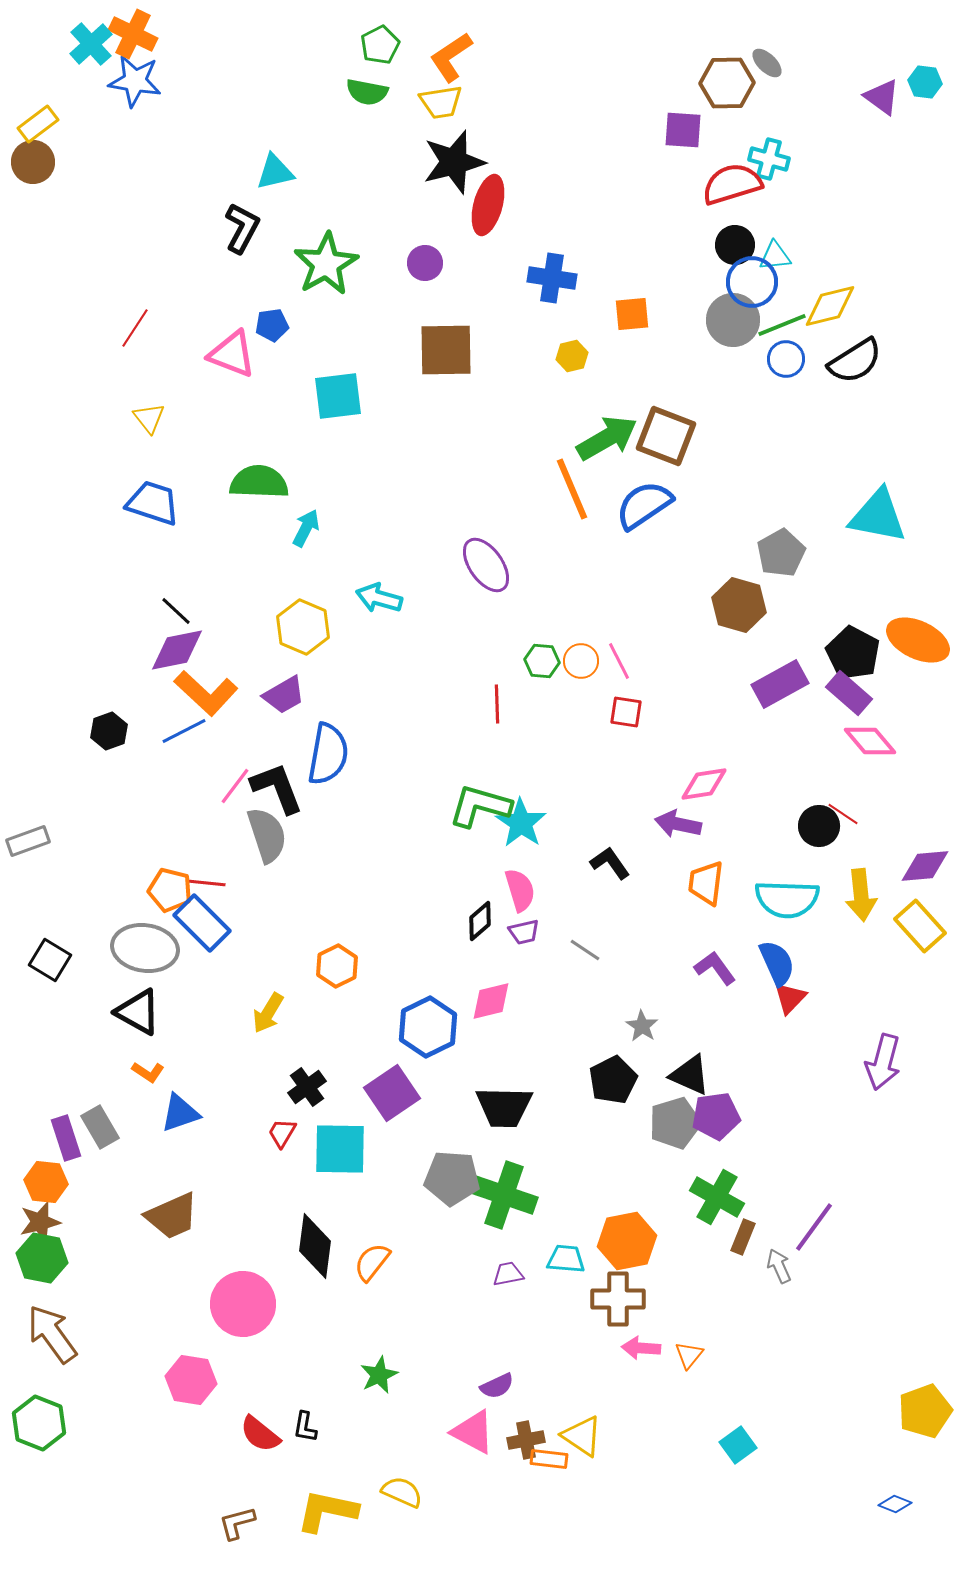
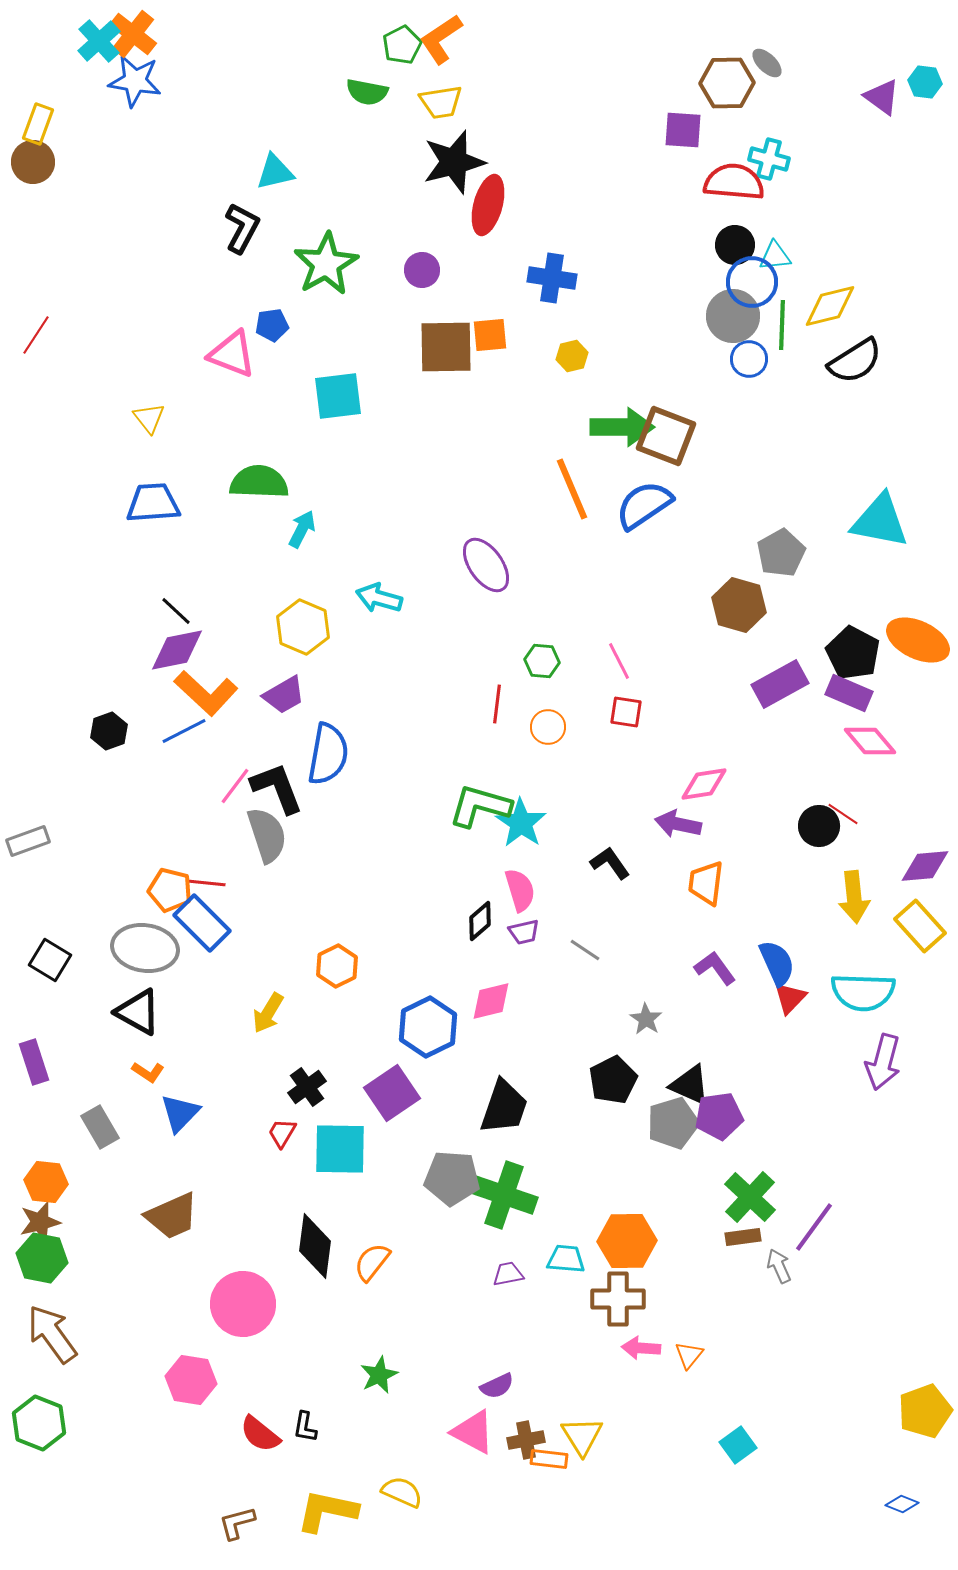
orange cross at (133, 34): rotated 12 degrees clockwise
cyan cross at (91, 44): moved 8 px right, 3 px up
green pentagon at (380, 45): moved 22 px right
orange L-shape at (451, 57): moved 10 px left, 18 px up
yellow rectangle at (38, 124): rotated 33 degrees counterclockwise
red semicircle at (732, 184): moved 2 px right, 2 px up; rotated 22 degrees clockwise
purple circle at (425, 263): moved 3 px left, 7 px down
orange square at (632, 314): moved 142 px left, 21 px down
gray circle at (733, 320): moved 4 px up
green line at (782, 325): rotated 66 degrees counterclockwise
red line at (135, 328): moved 99 px left, 7 px down
brown square at (446, 350): moved 3 px up
blue circle at (786, 359): moved 37 px left
green arrow at (607, 438): moved 15 px right, 11 px up; rotated 30 degrees clockwise
blue trapezoid at (153, 503): rotated 22 degrees counterclockwise
cyan triangle at (878, 516): moved 2 px right, 5 px down
cyan arrow at (306, 528): moved 4 px left, 1 px down
orange circle at (581, 661): moved 33 px left, 66 px down
purple rectangle at (849, 693): rotated 18 degrees counterclockwise
red line at (497, 704): rotated 9 degrees clockwise
yellow arrow at (861, 895): moved 7 px left, 2 px down
cyan semicircle at (787, 899): moved 76 px right, 93 px down
gray star at (642, 1026): moved 4 px right, 7 px up
black triangle at (690, 1075): moved 10 px down
black trapezoid at (504, 1107): rotated 72 degrees counterclockwise
blue triangle at (180, 1113): rotated 27 degrees counterclockwise
purple pentagon at (716, 1116): moved 3 px right
gray pentagon at (675, 1123): moved 2 px left
purple rectangle at (66, 1138): moved 32 px left, 76 px up
green cross at (717, 1197): moved 33 px right; rotated 14 degrees clockwise
brown rectangle at (743, 1237): rotated 60 degrees clockwise
orange hexagon at (627, 1241): rotated 10 degrees clockwise
yellow triangle at (582, 1436): rotated 24 degrees clockwise
blue diamond at (895, 1504): moved 7 px right
